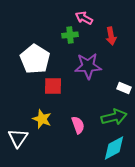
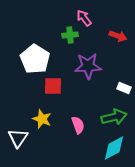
pink arrow: rotated 24 degrees clockwise
red arrow: moved 7 px right; rotated 60 degrees counterclockwise
